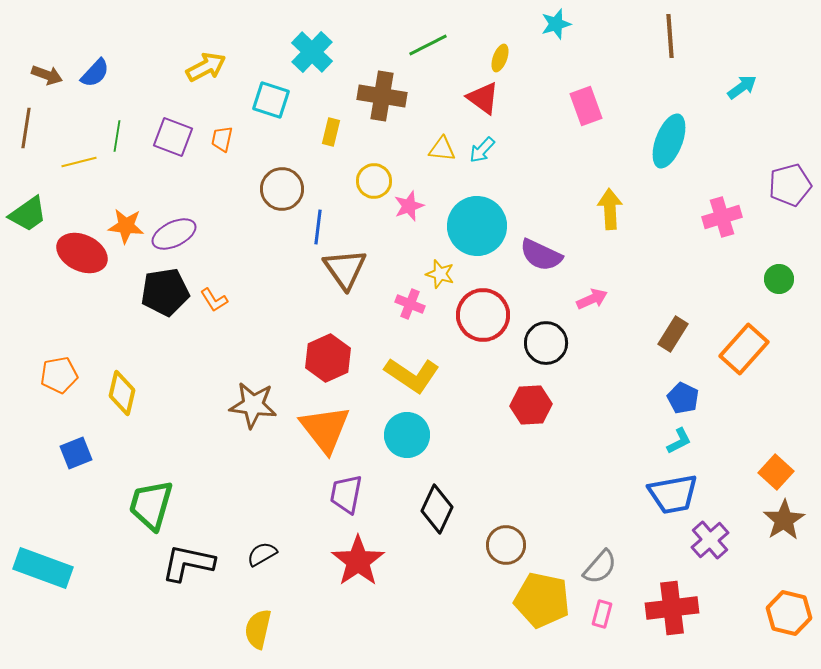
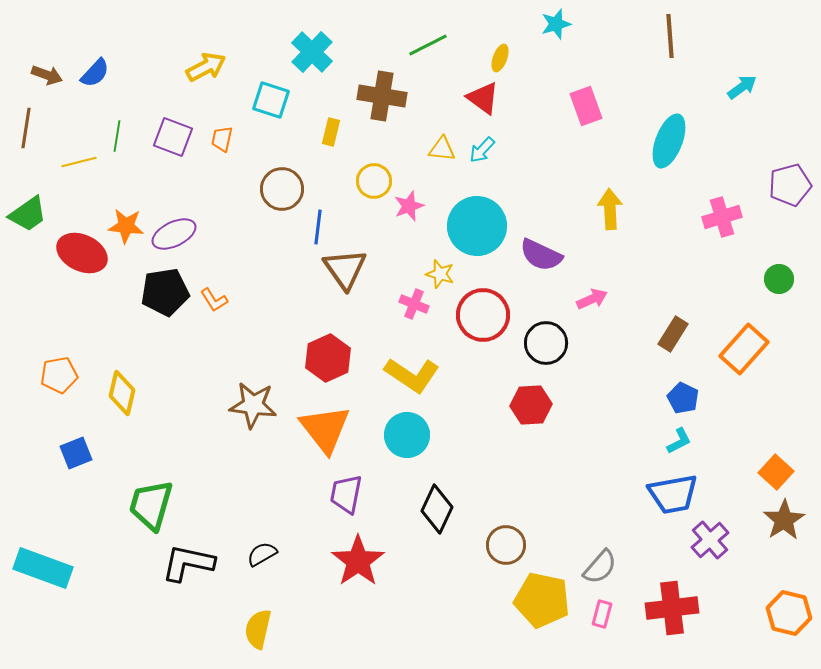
pink cross at (410, 304): moved 4 px right
